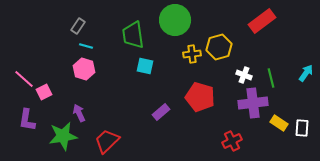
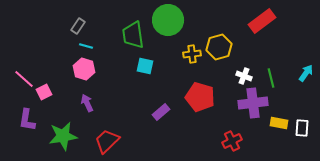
green circle: moved 7 px left
white cross: moved 1 px down
purple arrow: moved 8 px right, 10 px up
yellow rectangle: rotated 24 degrees counterclockwise
